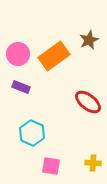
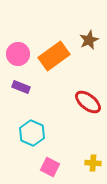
pink square: moved 1 px left, 1 px down; rotated 18 degrees clockwise
